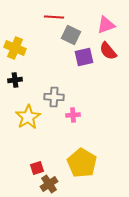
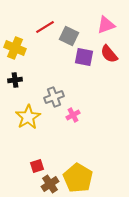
red line: moved 9 px left, 10 px down; rotated 36 degrees counterclockwise
gray square: moved 2 px left, 1 px down
red semicircle: moved 1 px right, 3 px down
purple square: rotated 24 degrees clockwise
gray cross: rotated 24 degrees counterclockwise
pink cross: rotated 24 degrees counterclockwise
yellow pentagon: moved 4 px left, 15 px down
red square: moved 2 px up
brown cross: moved 1 px right
